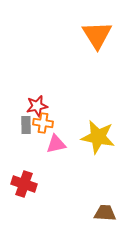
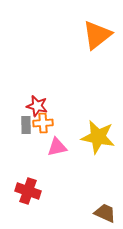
orange triangle: rotated 24 degrees clockwise
red star: rotated 25 degrees clockwise
orange cross: rotated 12 degrees counterclockwise
pink triangle: moved 1 px right, 3 px down
red cross: moved 4 px right, 7 px down
brown trapezoid: rotated 20 degrees clockwise
